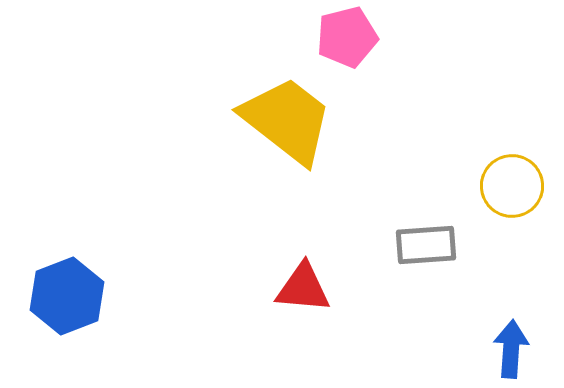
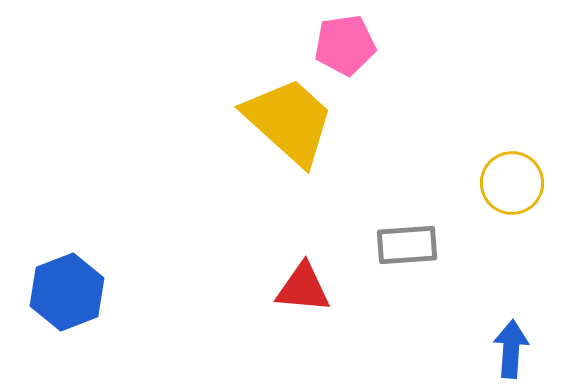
pink pentagon: moved 2 px left, 8 px down; rotated 6 degrees clockwise
yellow trapezoid: moved 2 px right, 1 px down; rotated 4 degrees clockwise
yellow circle: moved 3 px up
gray rectangle: moved 19 px left
blue hexagon: moved 4 px up
